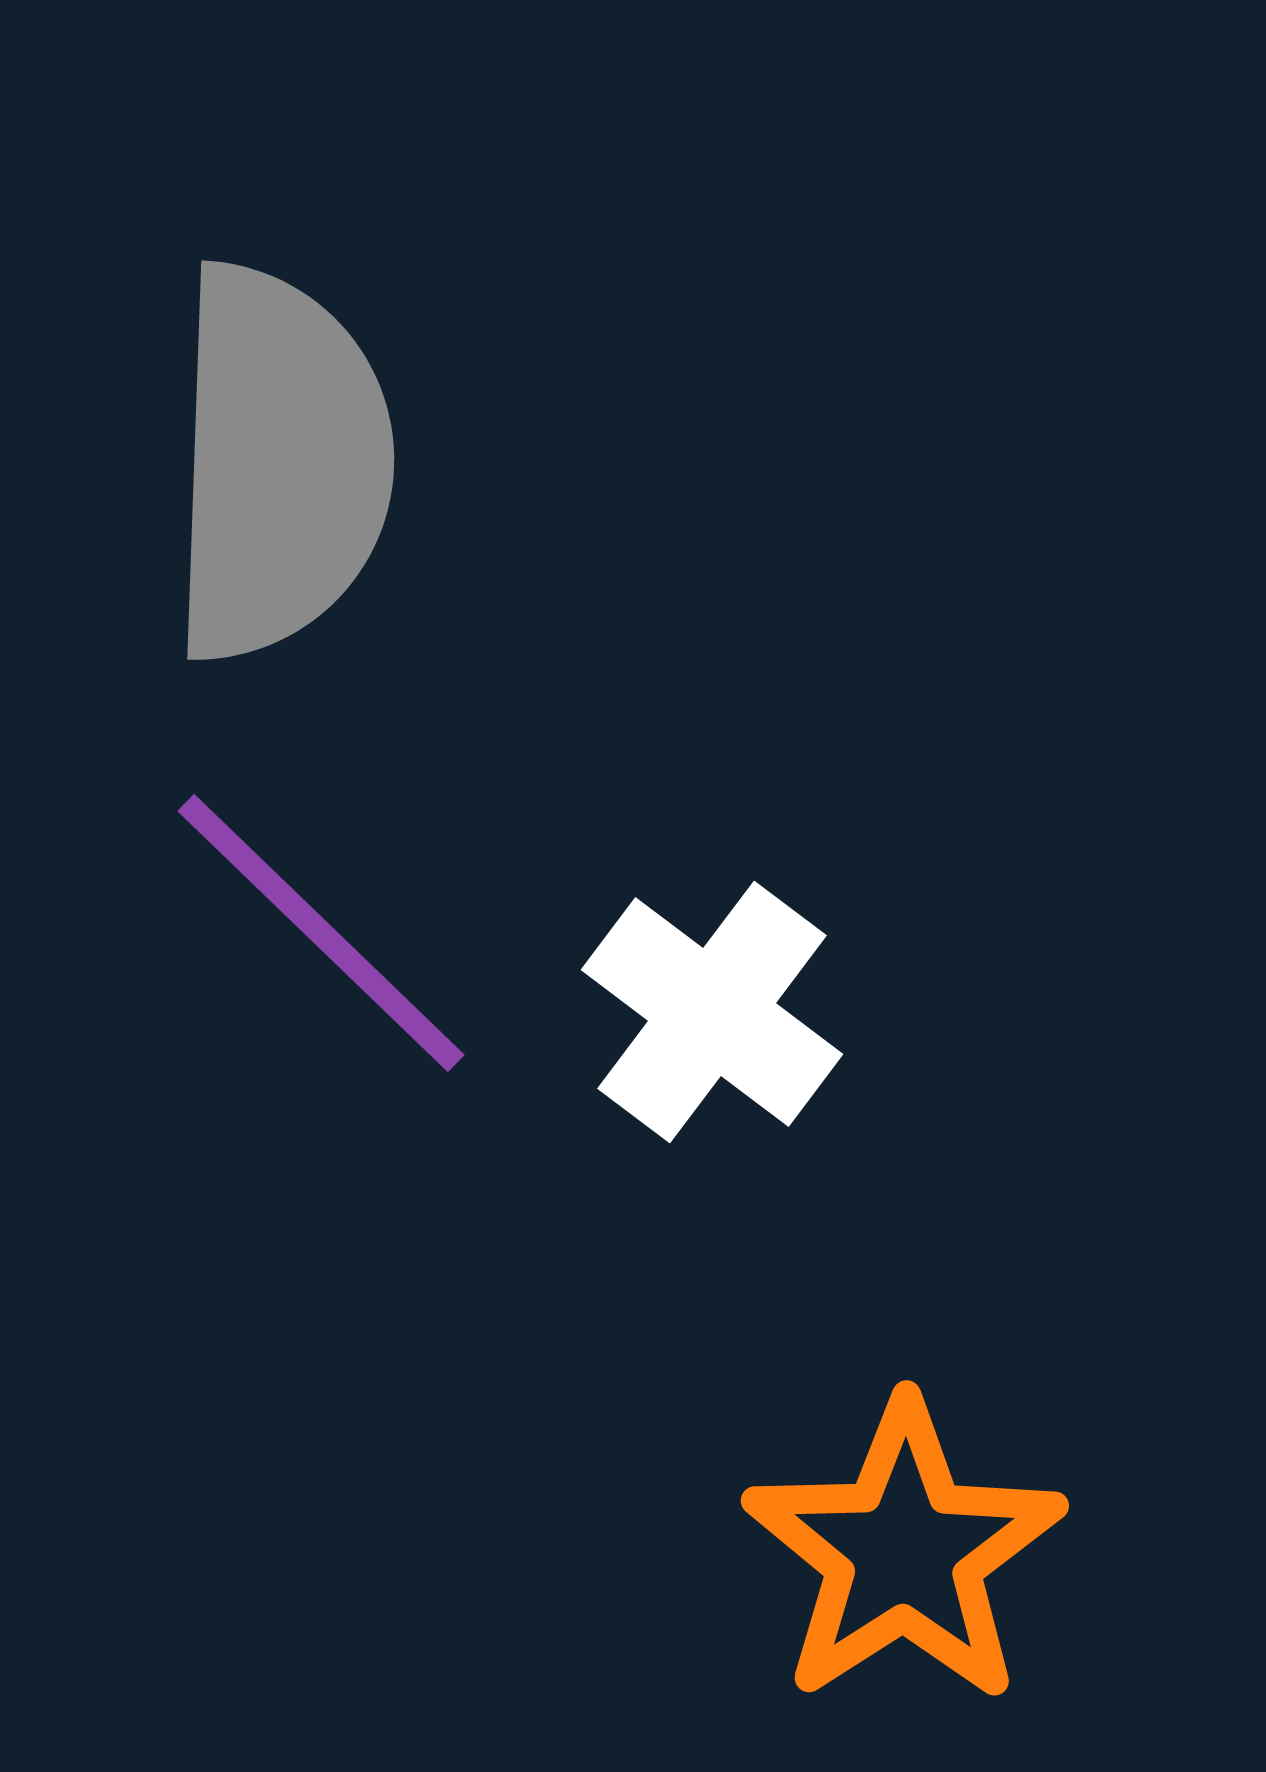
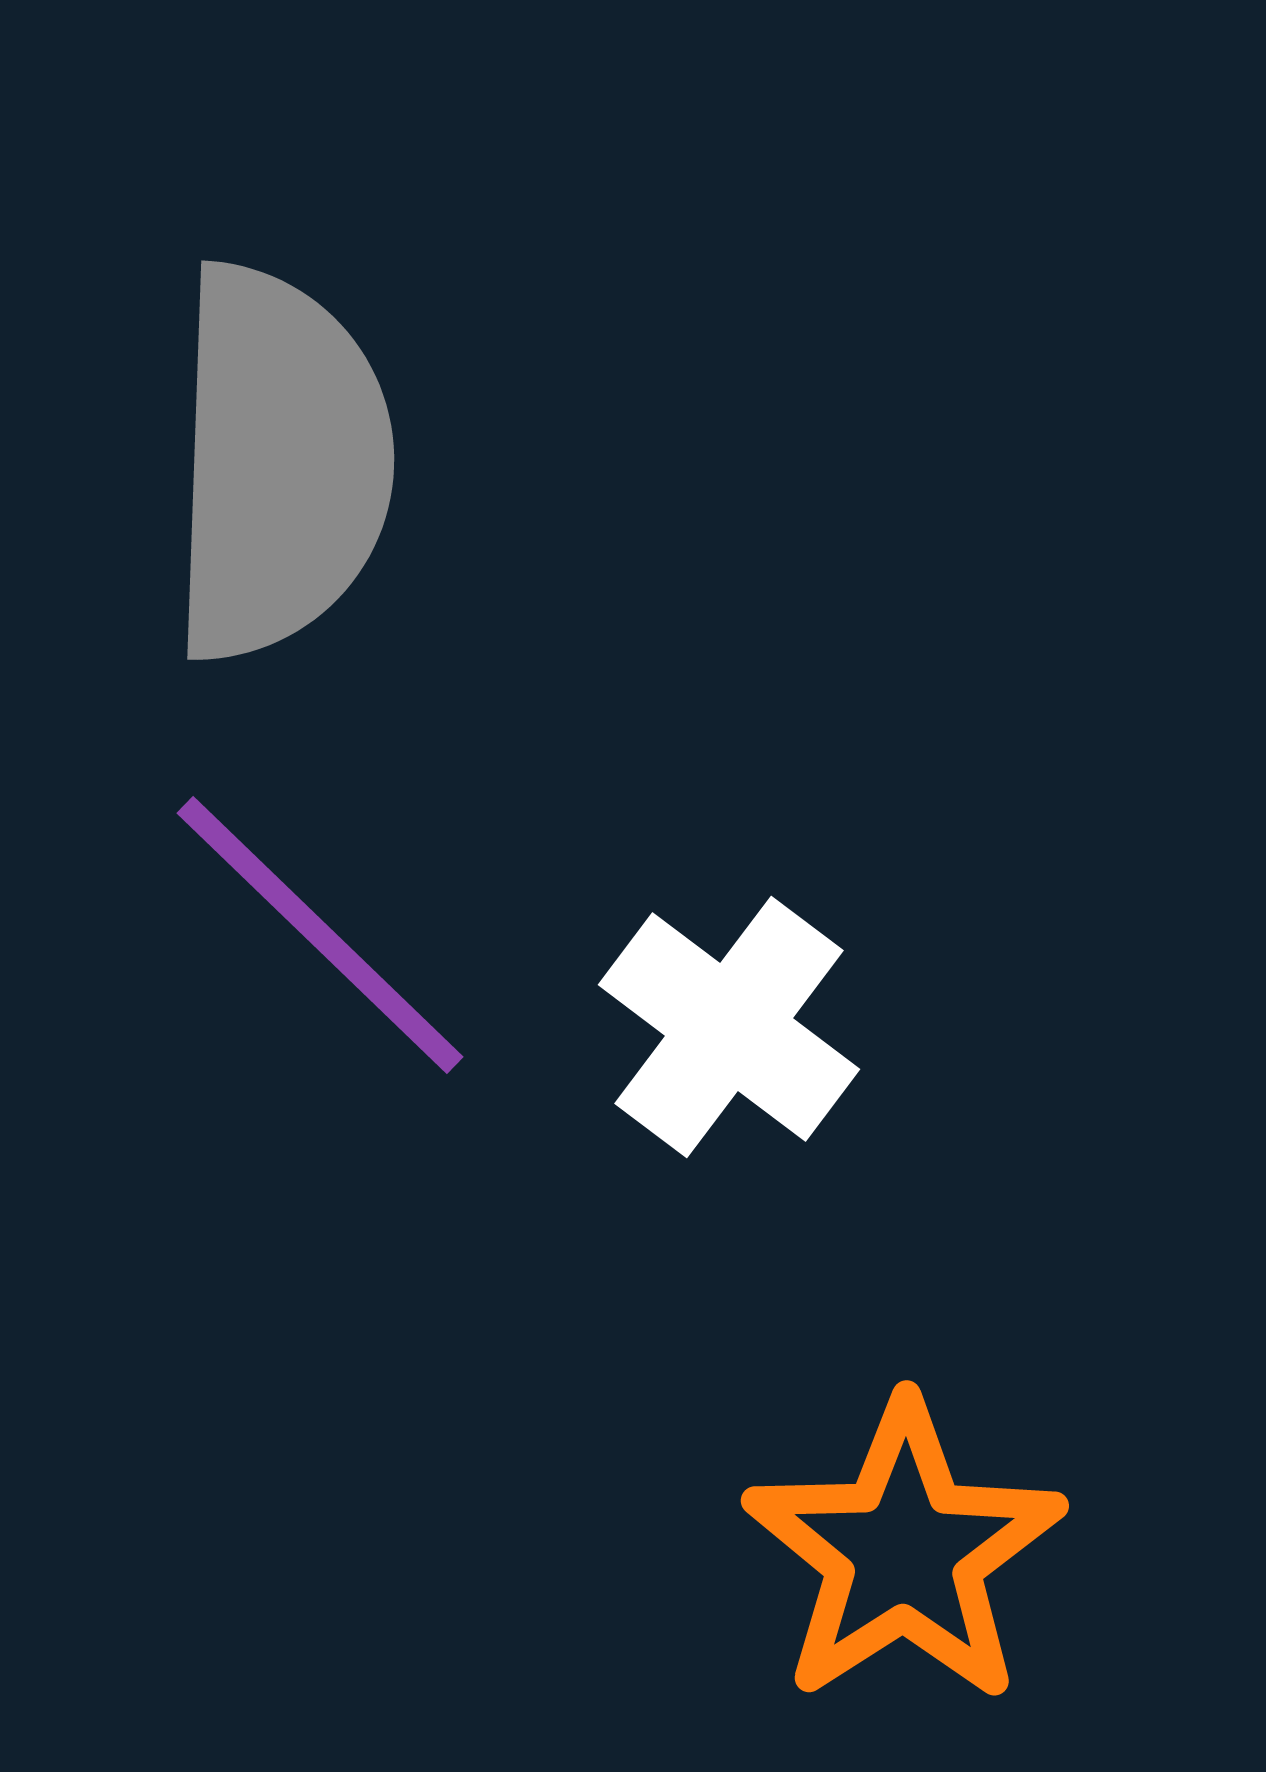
purple line: moved 1 px left, 2 px down
white cross: moved 17 px right, 15 px down
